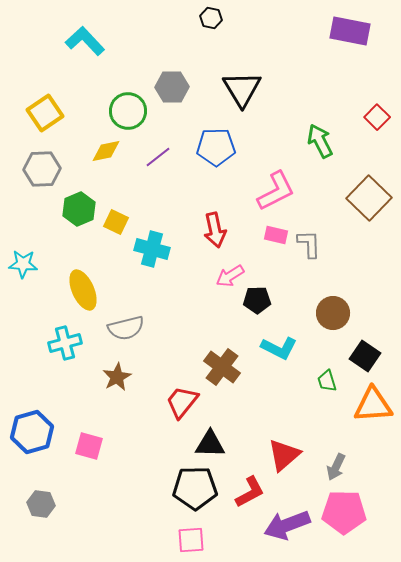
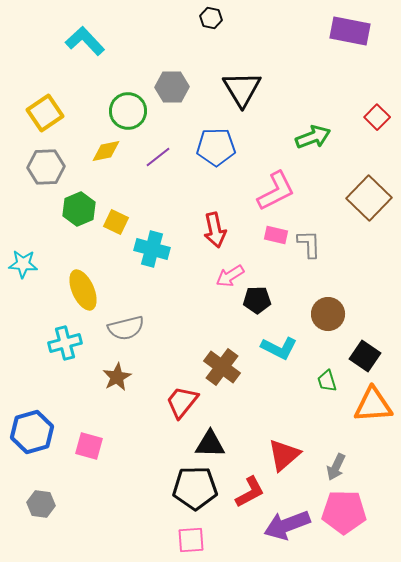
green arrow at (320, 141): moved 7 px left, 4 px up; rotated 96 degrees clockwise
gray hexagon at (42, 169): moved 4 px right, 2 px up
brown circle at (333, 313): moved 5 px left, 1 px down
